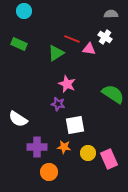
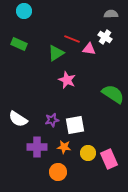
pink star: moved 4 px up
purple star: moved 6 px left, 16 px down; rotated 24 degrees counterclockwise
orange circle: moved 9 px right
